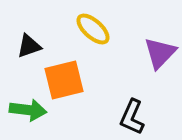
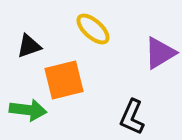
purple triangle: rotated 15 degrees clockwise
